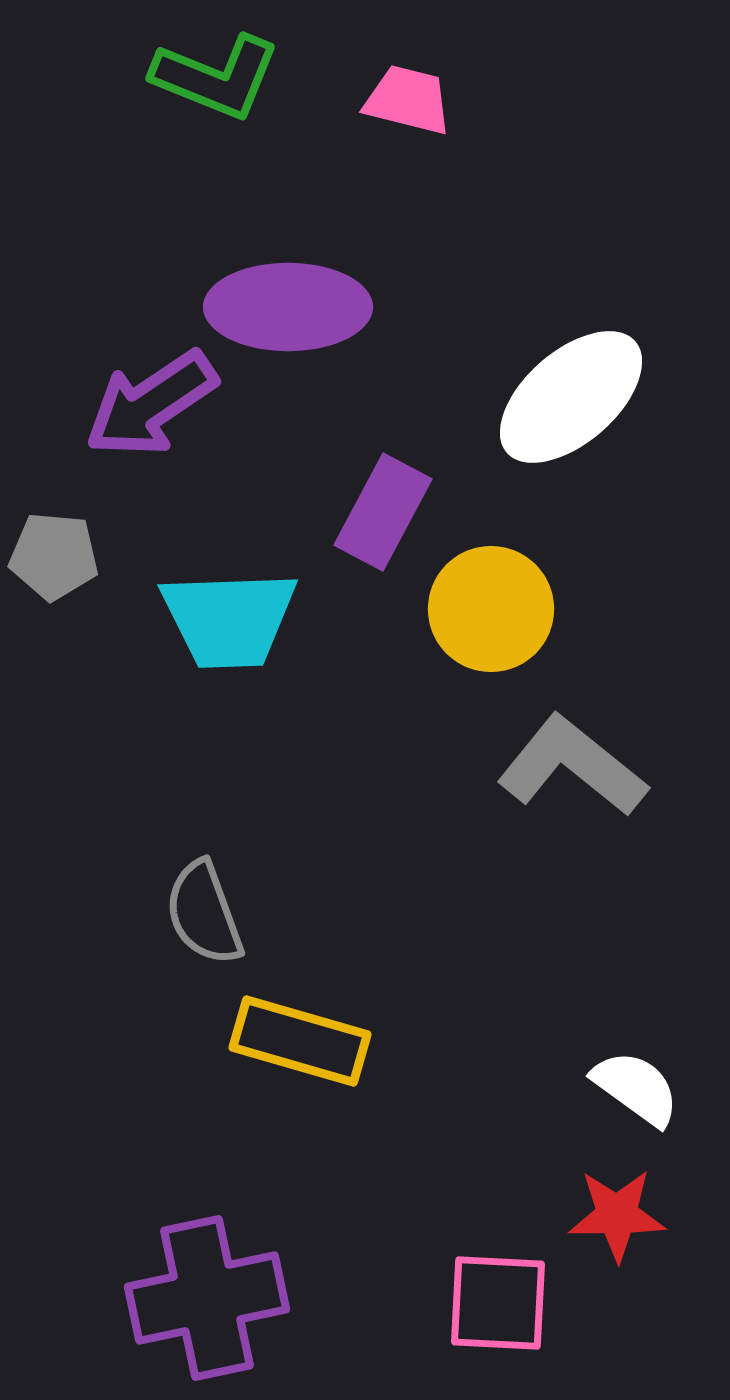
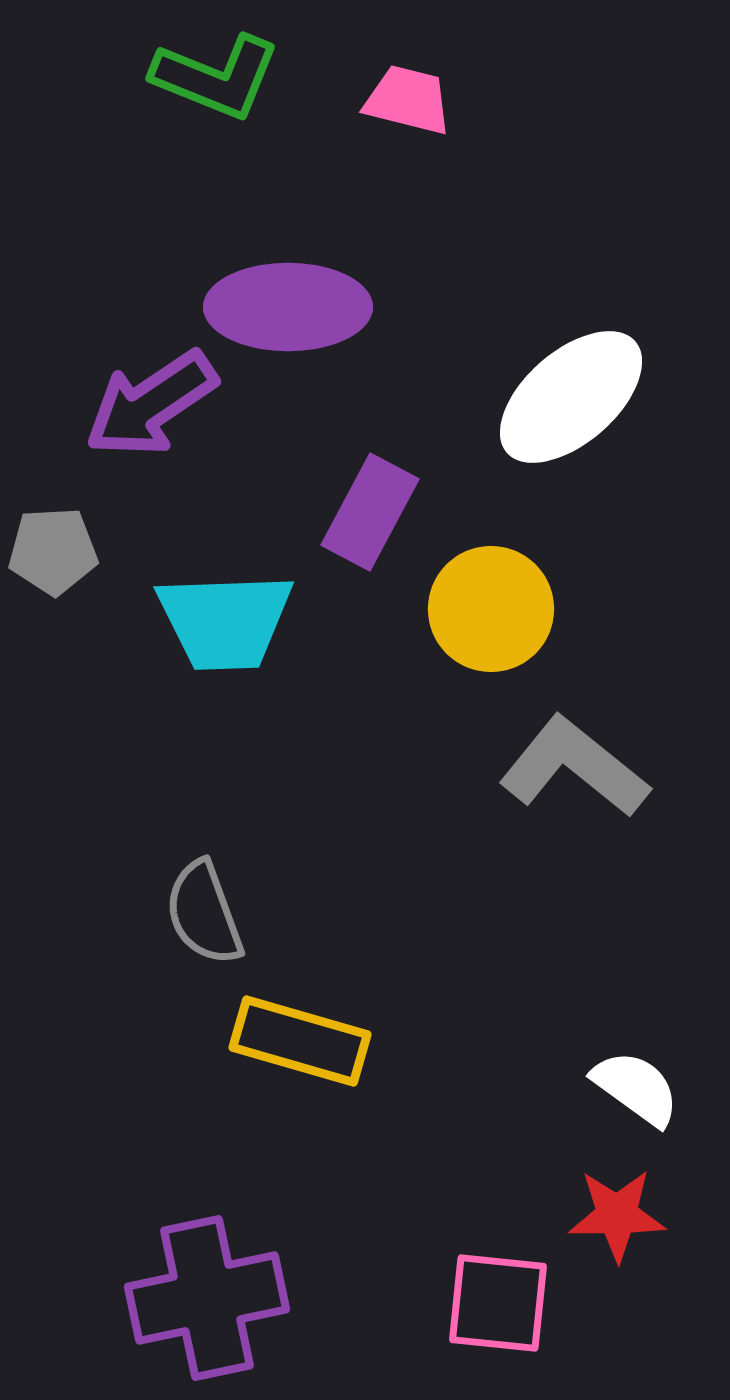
purple rectangle: moved 13 px left
gray pentagon: moved 1 px left, 5 px up; rotated 8 degrees counterclockwise
cyan trapezoid: moved 4 px left, 2 px down
gray L-shape: moved 2 px right, 1 px down
pink square: rotated 3 degrees clockwise
